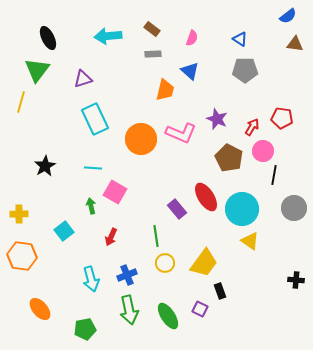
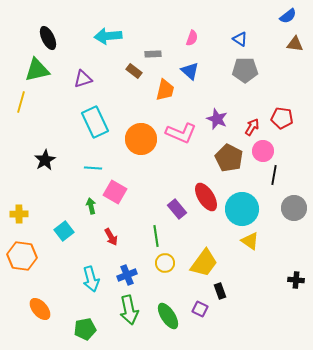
brown rectangle at (152, 29): moved 18 px left, 42 px down
green triangle at (37, 70): rotated 40 degrees clockwise
cyan rectangle at (95, 119): moved 3 px down
black star at (45, 166): moved 6 px up
red arrow at (111, 237): rotated 54 degrees counterclockwise
